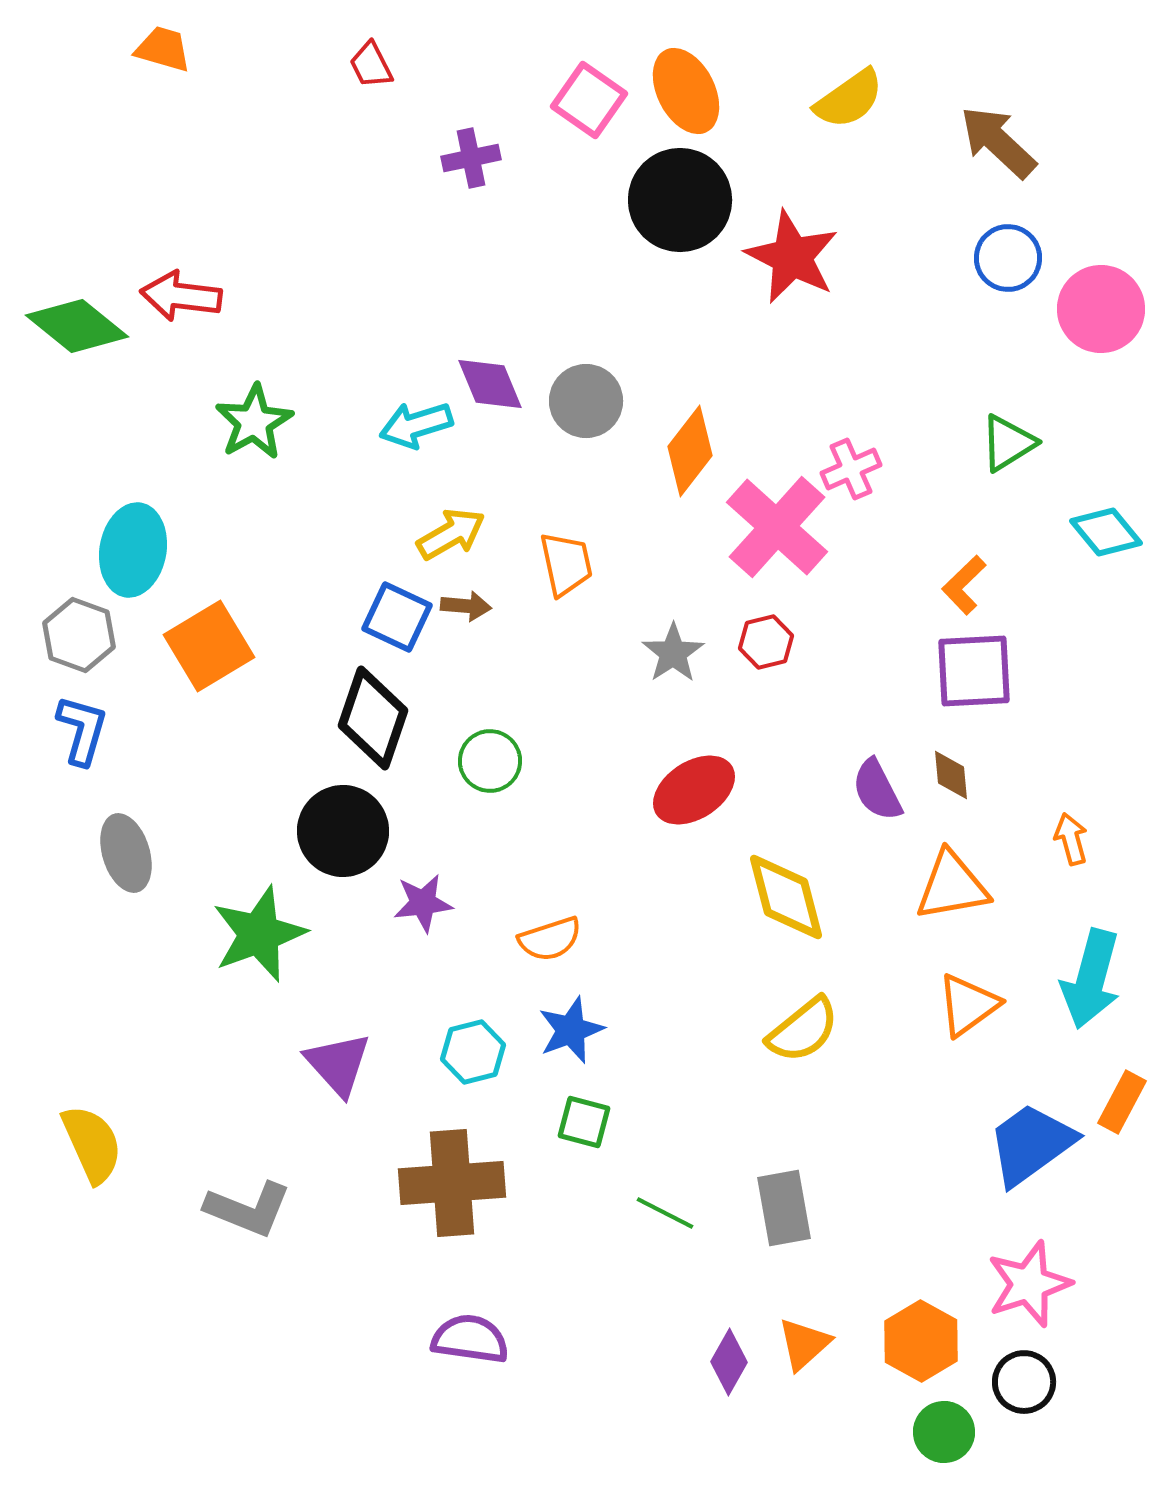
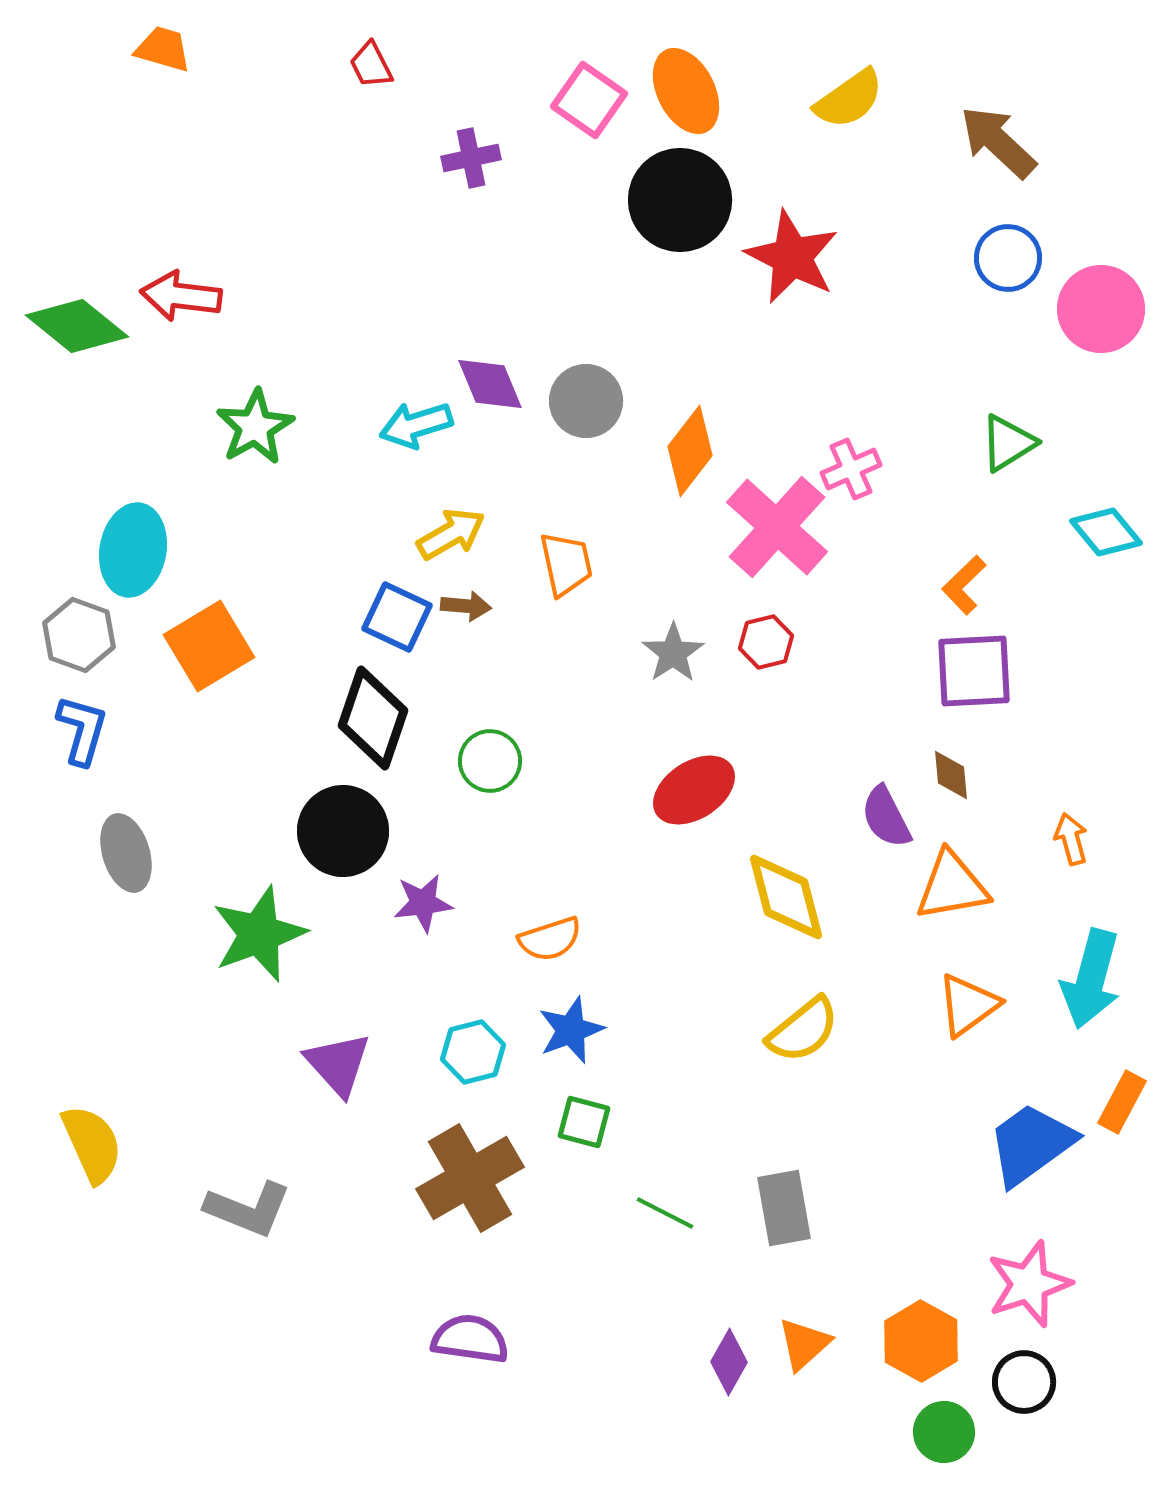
green star at (254, 422): moved 1 px right, 5 px down
purple semicircle at (877, 790): moved 9 px right, 27 px down
brown cross at (452, 1183): moved 18 px right, 5 px up; rotated 26 degrees counterclockwise
